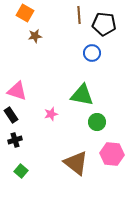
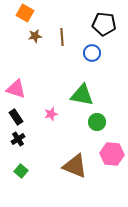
brown line: moved 17 px left, 22 px down
pink triangle: moved 1 px left, 2 px up
black rectangle: moved 5 px right, 2 px down
black cross: moved 3 px right, 1 px up; rotated 16 degrees counterclockwise
brown triangle: moved 1 px left, 3 px down; rotated 16 degrees counterclockwise
